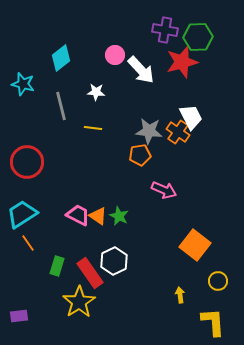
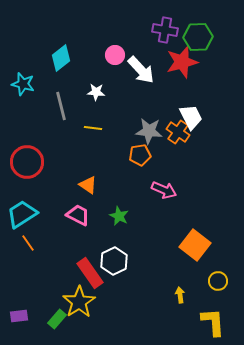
orange triangle: moved 10 px left, 31 px up
green rectangle: moved 53 px down; rotated 24 degrees clockwise
